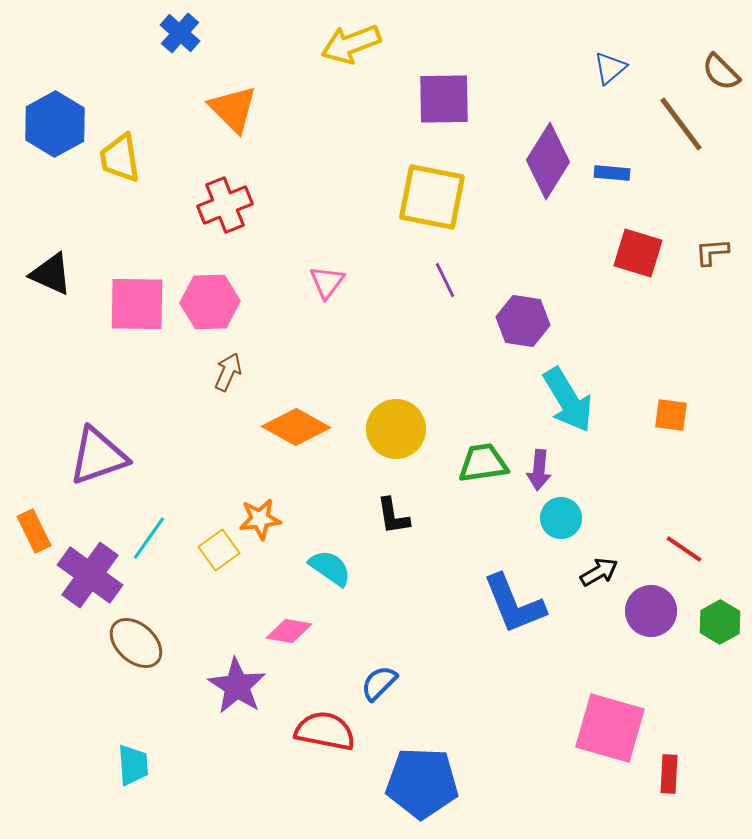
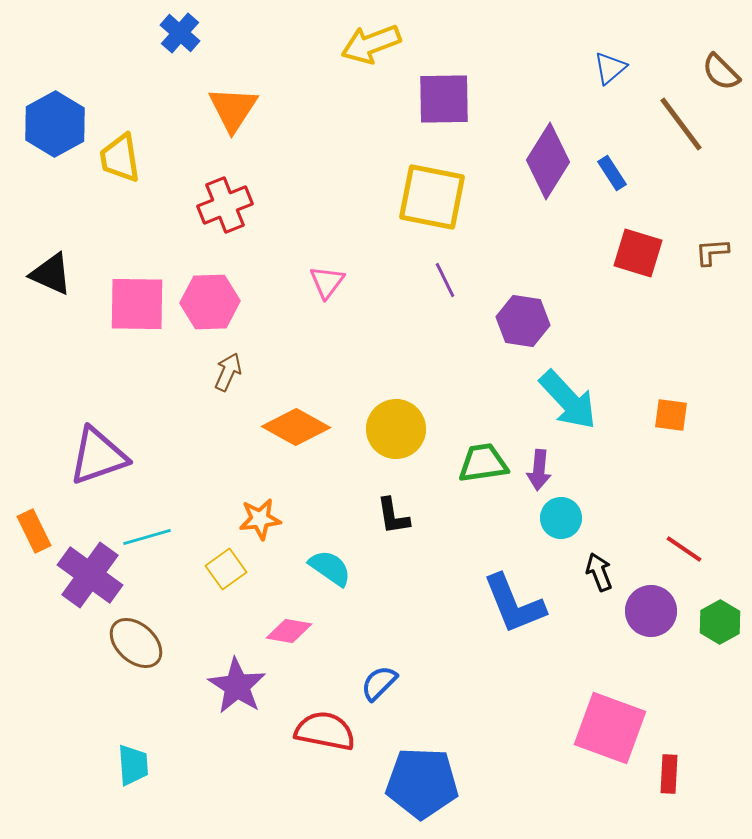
yellow arrow at (351, 44): moved 20 px right
orange triangle at (233, 109): rotated 18 degrees clockwise
blue rectangle at (612, 173): rotated 52 degrees clockwise
cyan arrow at (568, 400): rotated 12 degrees counterclockwise
cyan line at (149, 538): moved 2 px left, 1 px up; rotated 39 degrees clockwise
yellow square at (219, 550): moved 7 px right, 19 px down
black arrow at (599, 572): rotated 81 degrees counterclockwise
pink square at (610, 728): rotated 4 degrees clockwise
